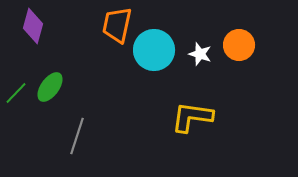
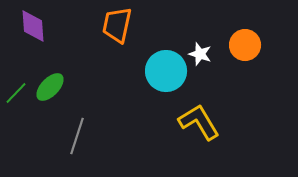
purple diamond: rotated 20 degrees counterclockwise
orange circle: moved 6 px right
cyan circle: moved 12 px right, 21 px down
green ellipse: rotated 8 degrees clockwise
yellow L-shape: moved 7 px right, 5 px down; rotated 51 degrees clockwise
